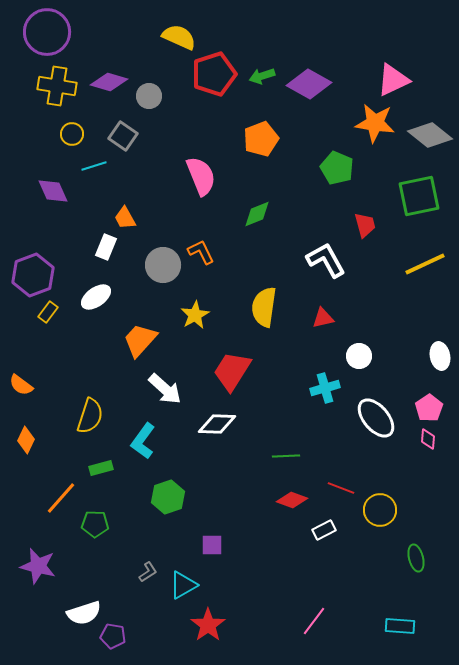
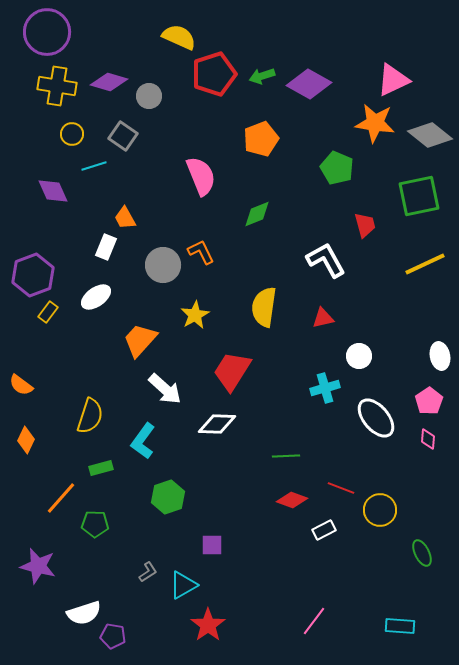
pink pentagon at (429, 408): moved 7 px up
green ellipse at (416, 558): moved 6 px right, 5 px up; rotated 12 degrees counterclockwise
